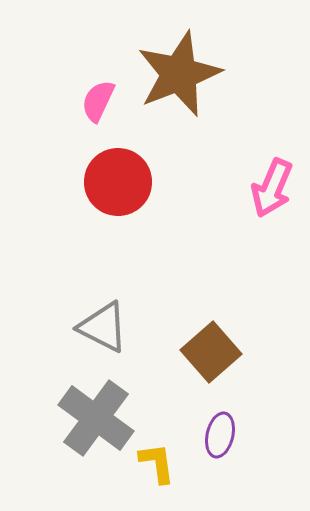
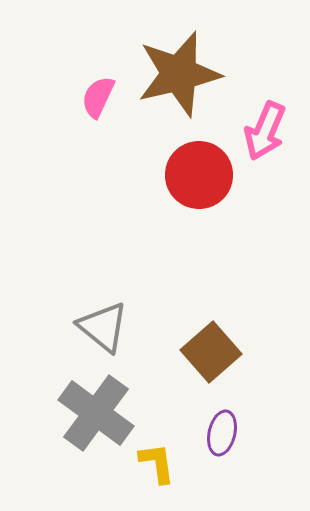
brown star: rotated 8 degrees clockwise
pink semicircle: moved 4 px up
red circle: moved 81 px right, 7 px up
pink arrow: moved 7 px left, 57 px up
gray triangle: rotated 12 degrees clockwise
gray cross: moved 5 px up
purple ellipse: moved 2 px right, 2 px up
